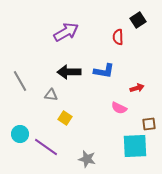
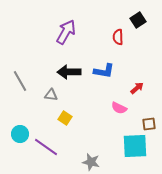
purple arrow: rotated 30 degrees counterclockwise
red arrow: rotated 24 degrees counterclockwise
gray star: moved 4 px right, 3 px down
